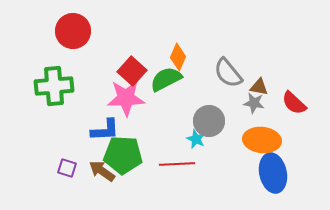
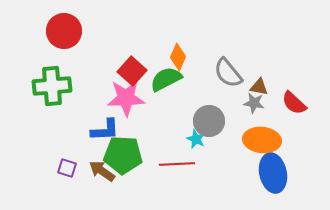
red circle: moved 9 px left
green cross: moved 2 px left
